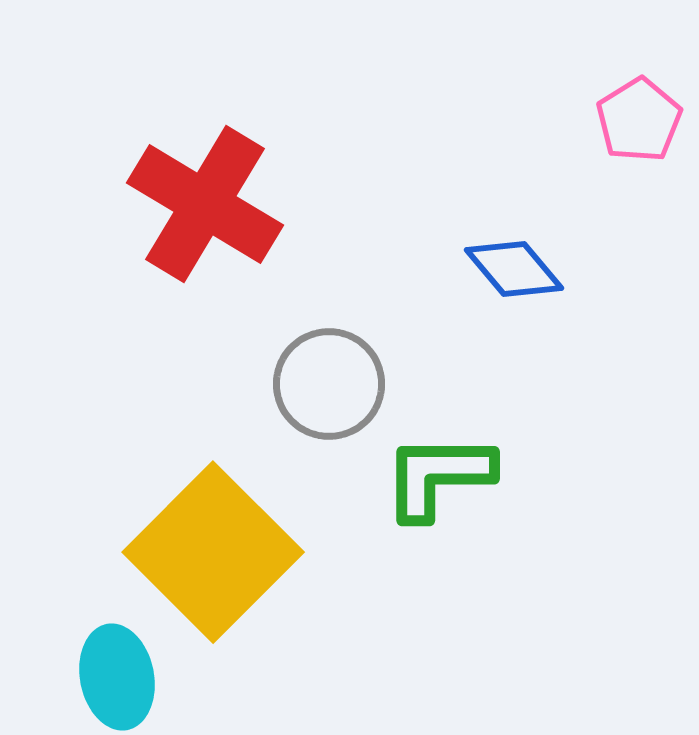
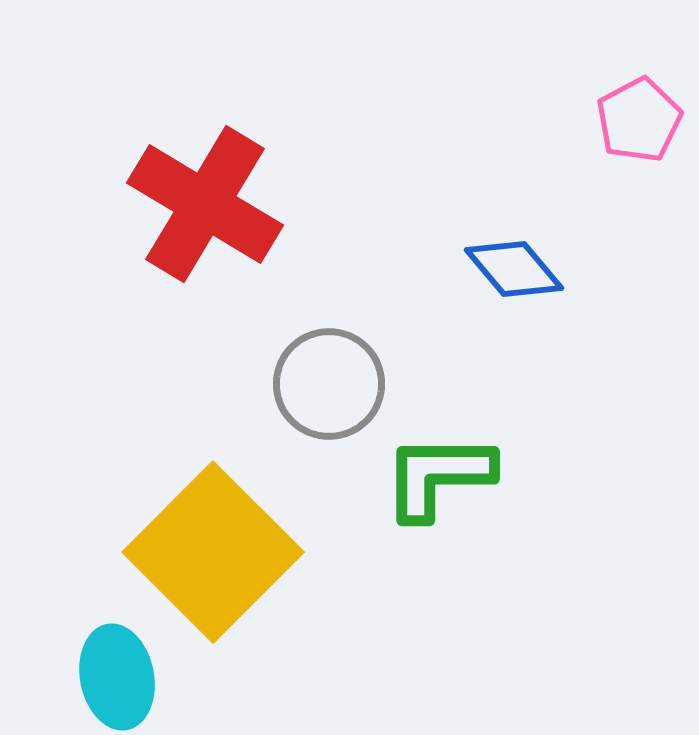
pink pentagon: rotated 4 degrees clockwise
